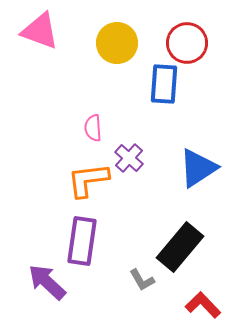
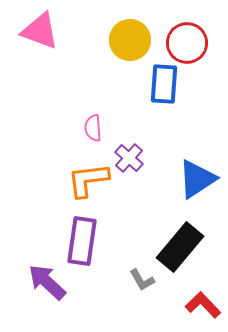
yellow circle: moved 13 px right, 3 px up
blue triangle: moved 1 px left, 11 px down
